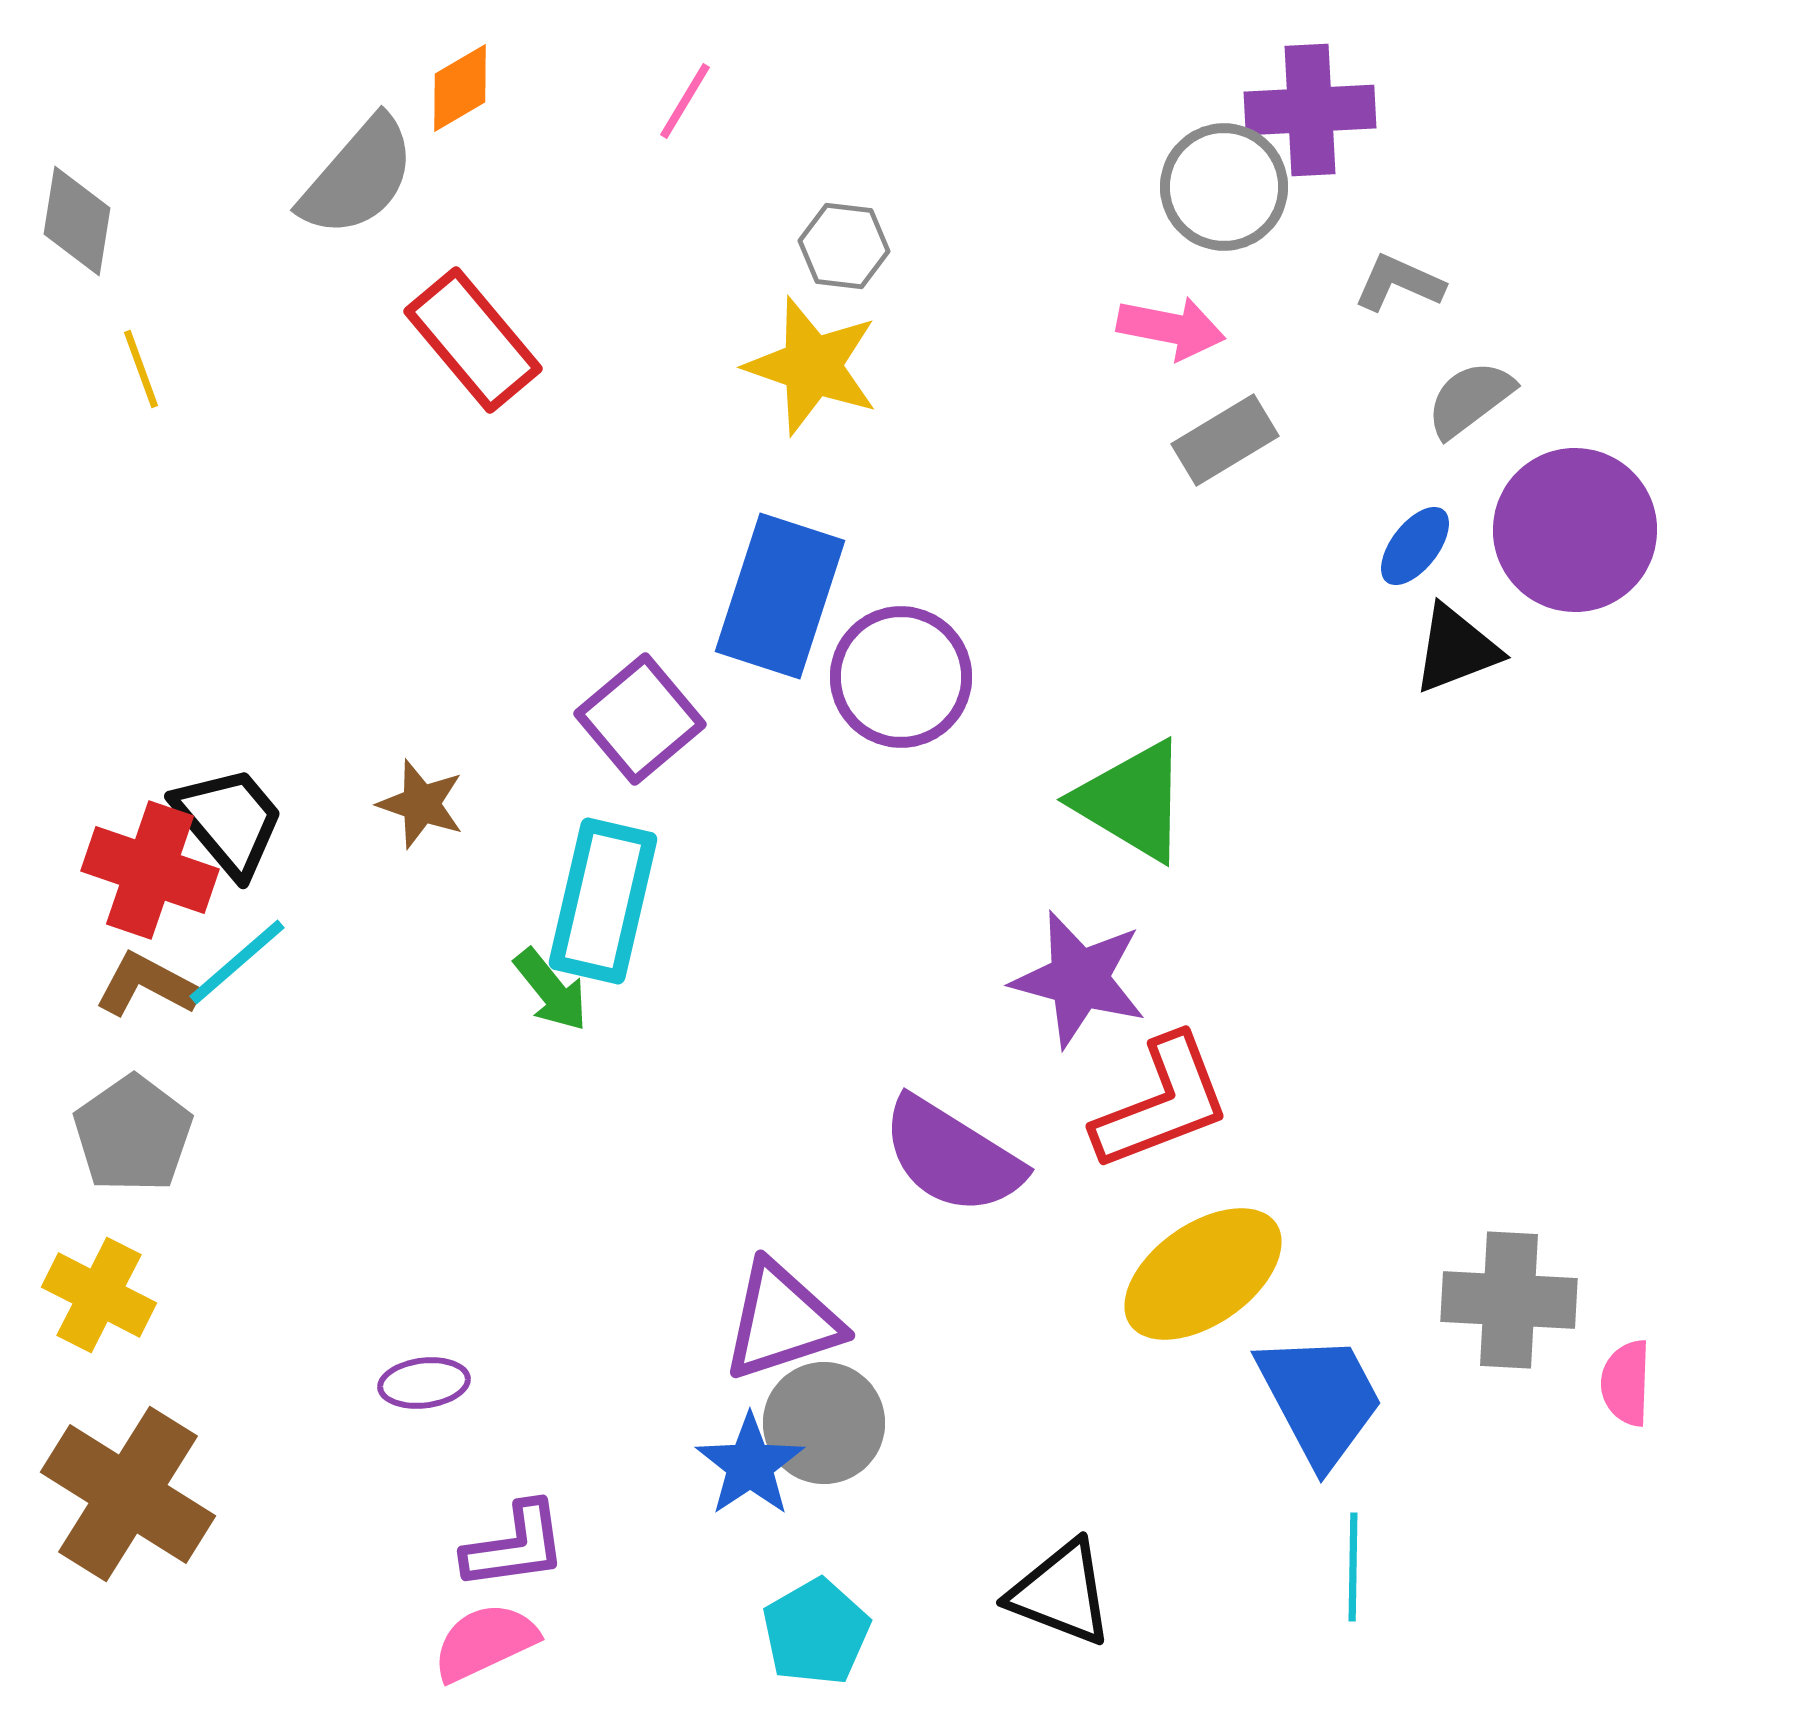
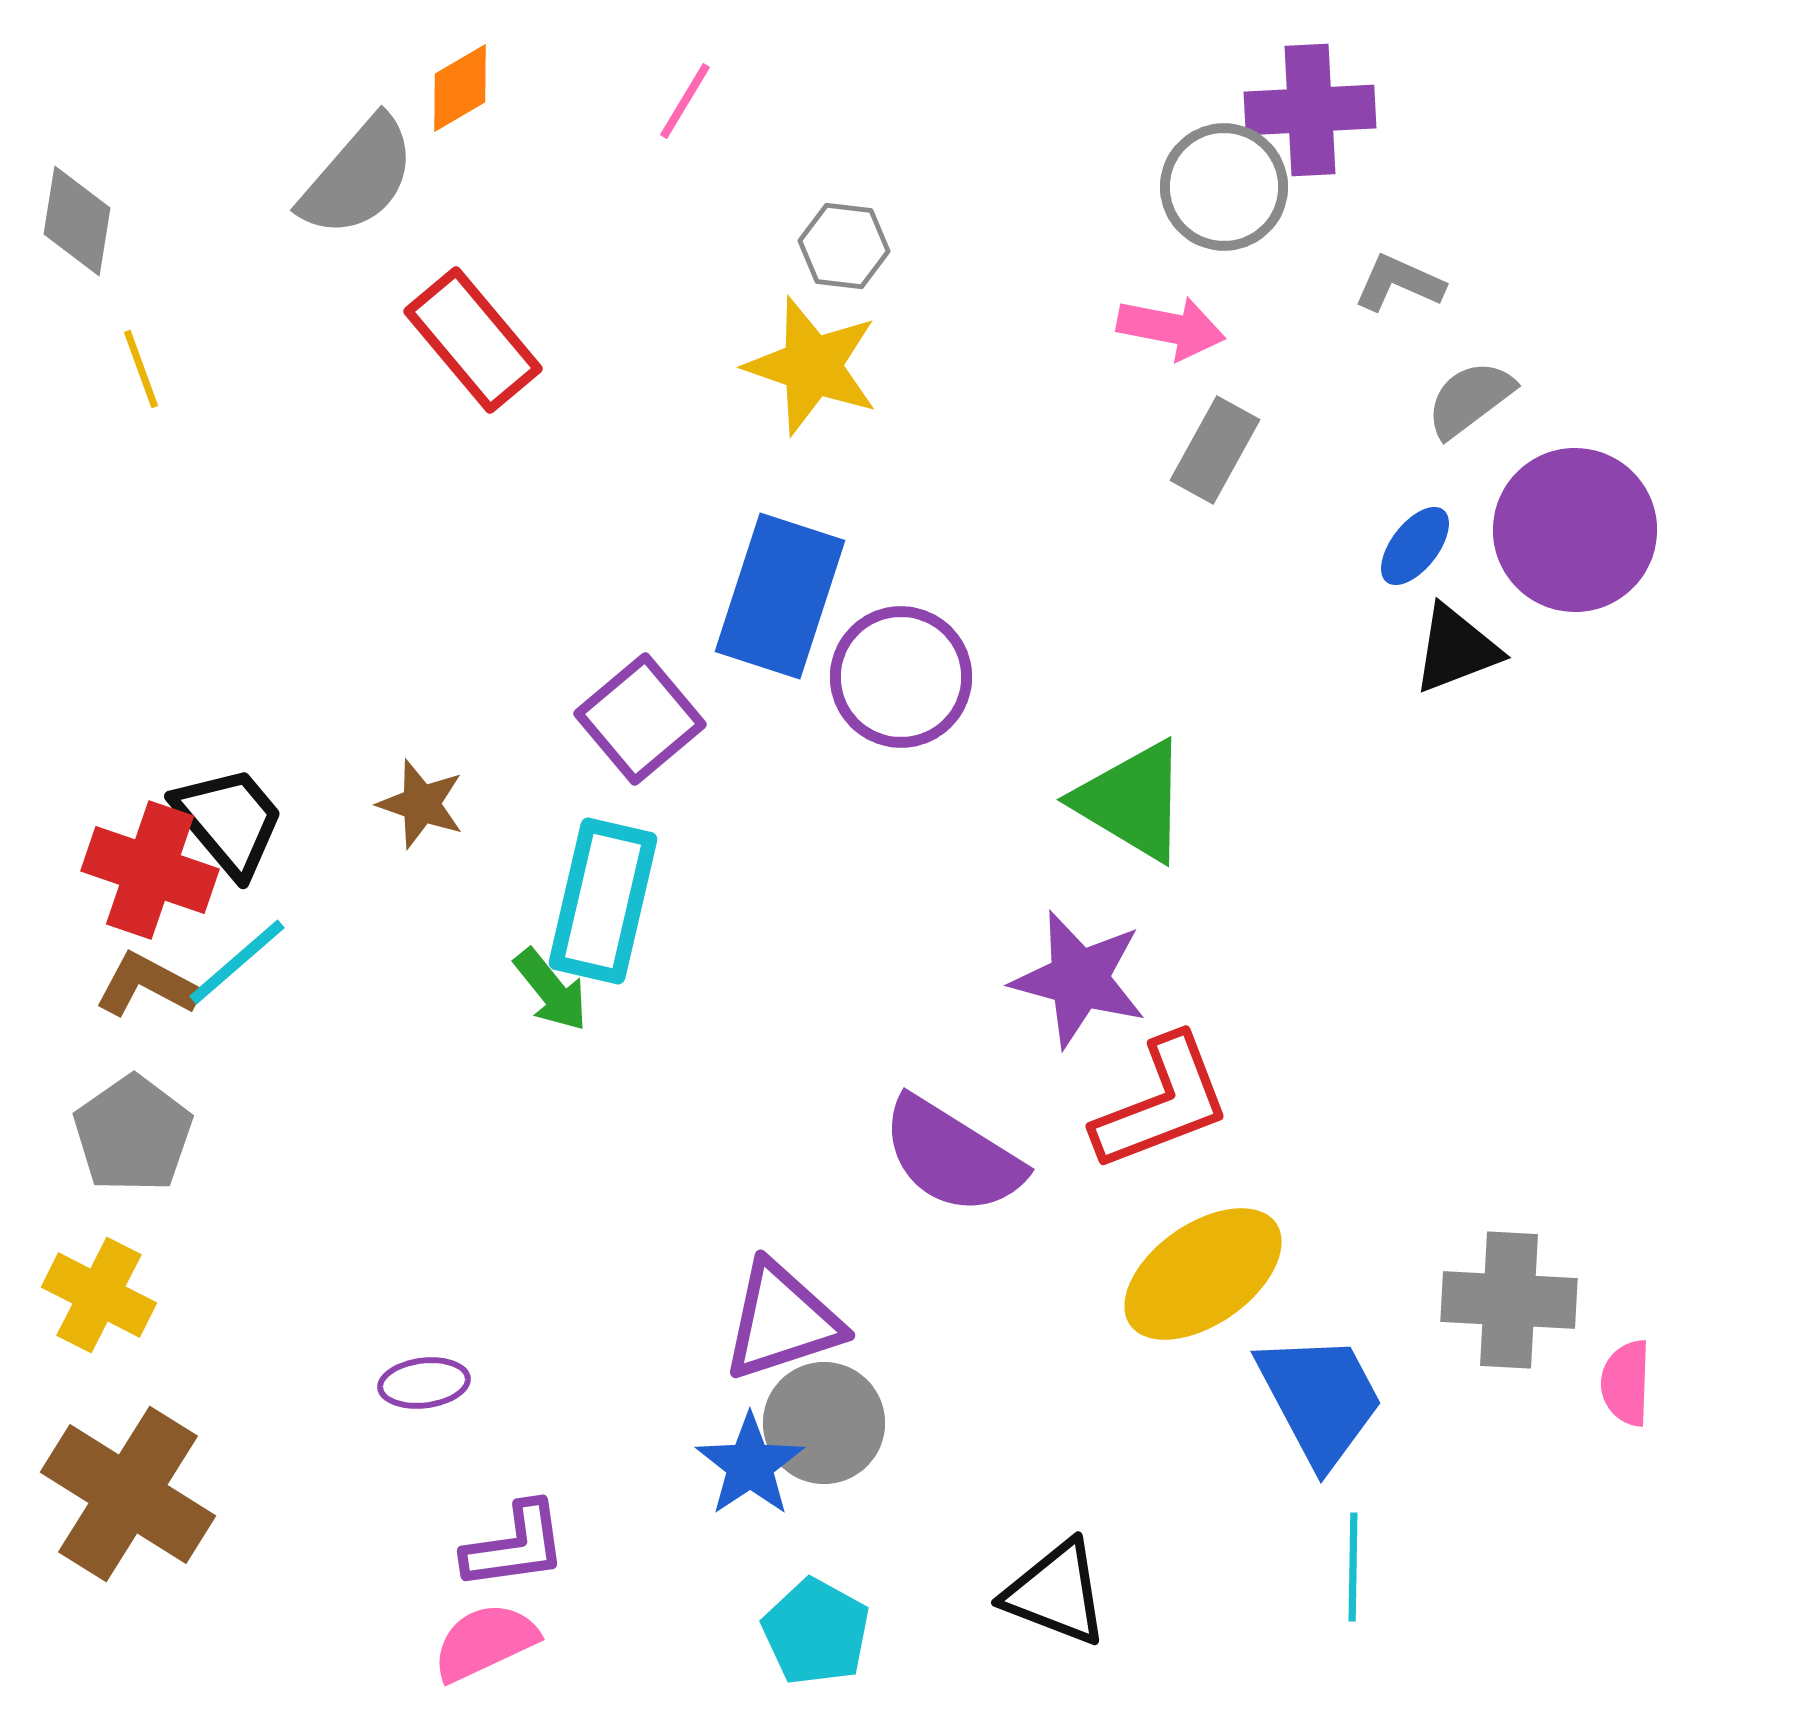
gray rectangle at (1225, 440): moved 10 px left, 10 px down; rotated 30 degrees counterclockwise
black triangle at (1061, 1593): moved 5 px left
cyan pentagon at (816, 1632): rotated 13 degrees counterclockwise
